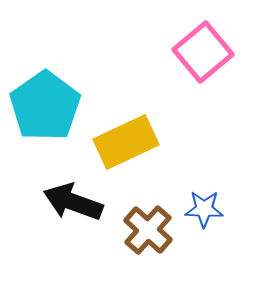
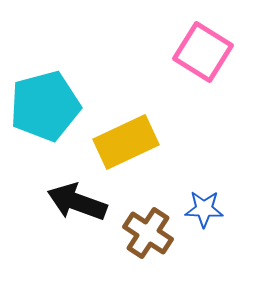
pink square: rotated 18 degrees counterclockwise
cyan pentagon: rotated 20 degrees clockwise
black arrow: moved 4 px right
brown cross: moved 3 px down; rotated 9 degrees counterclockwise
